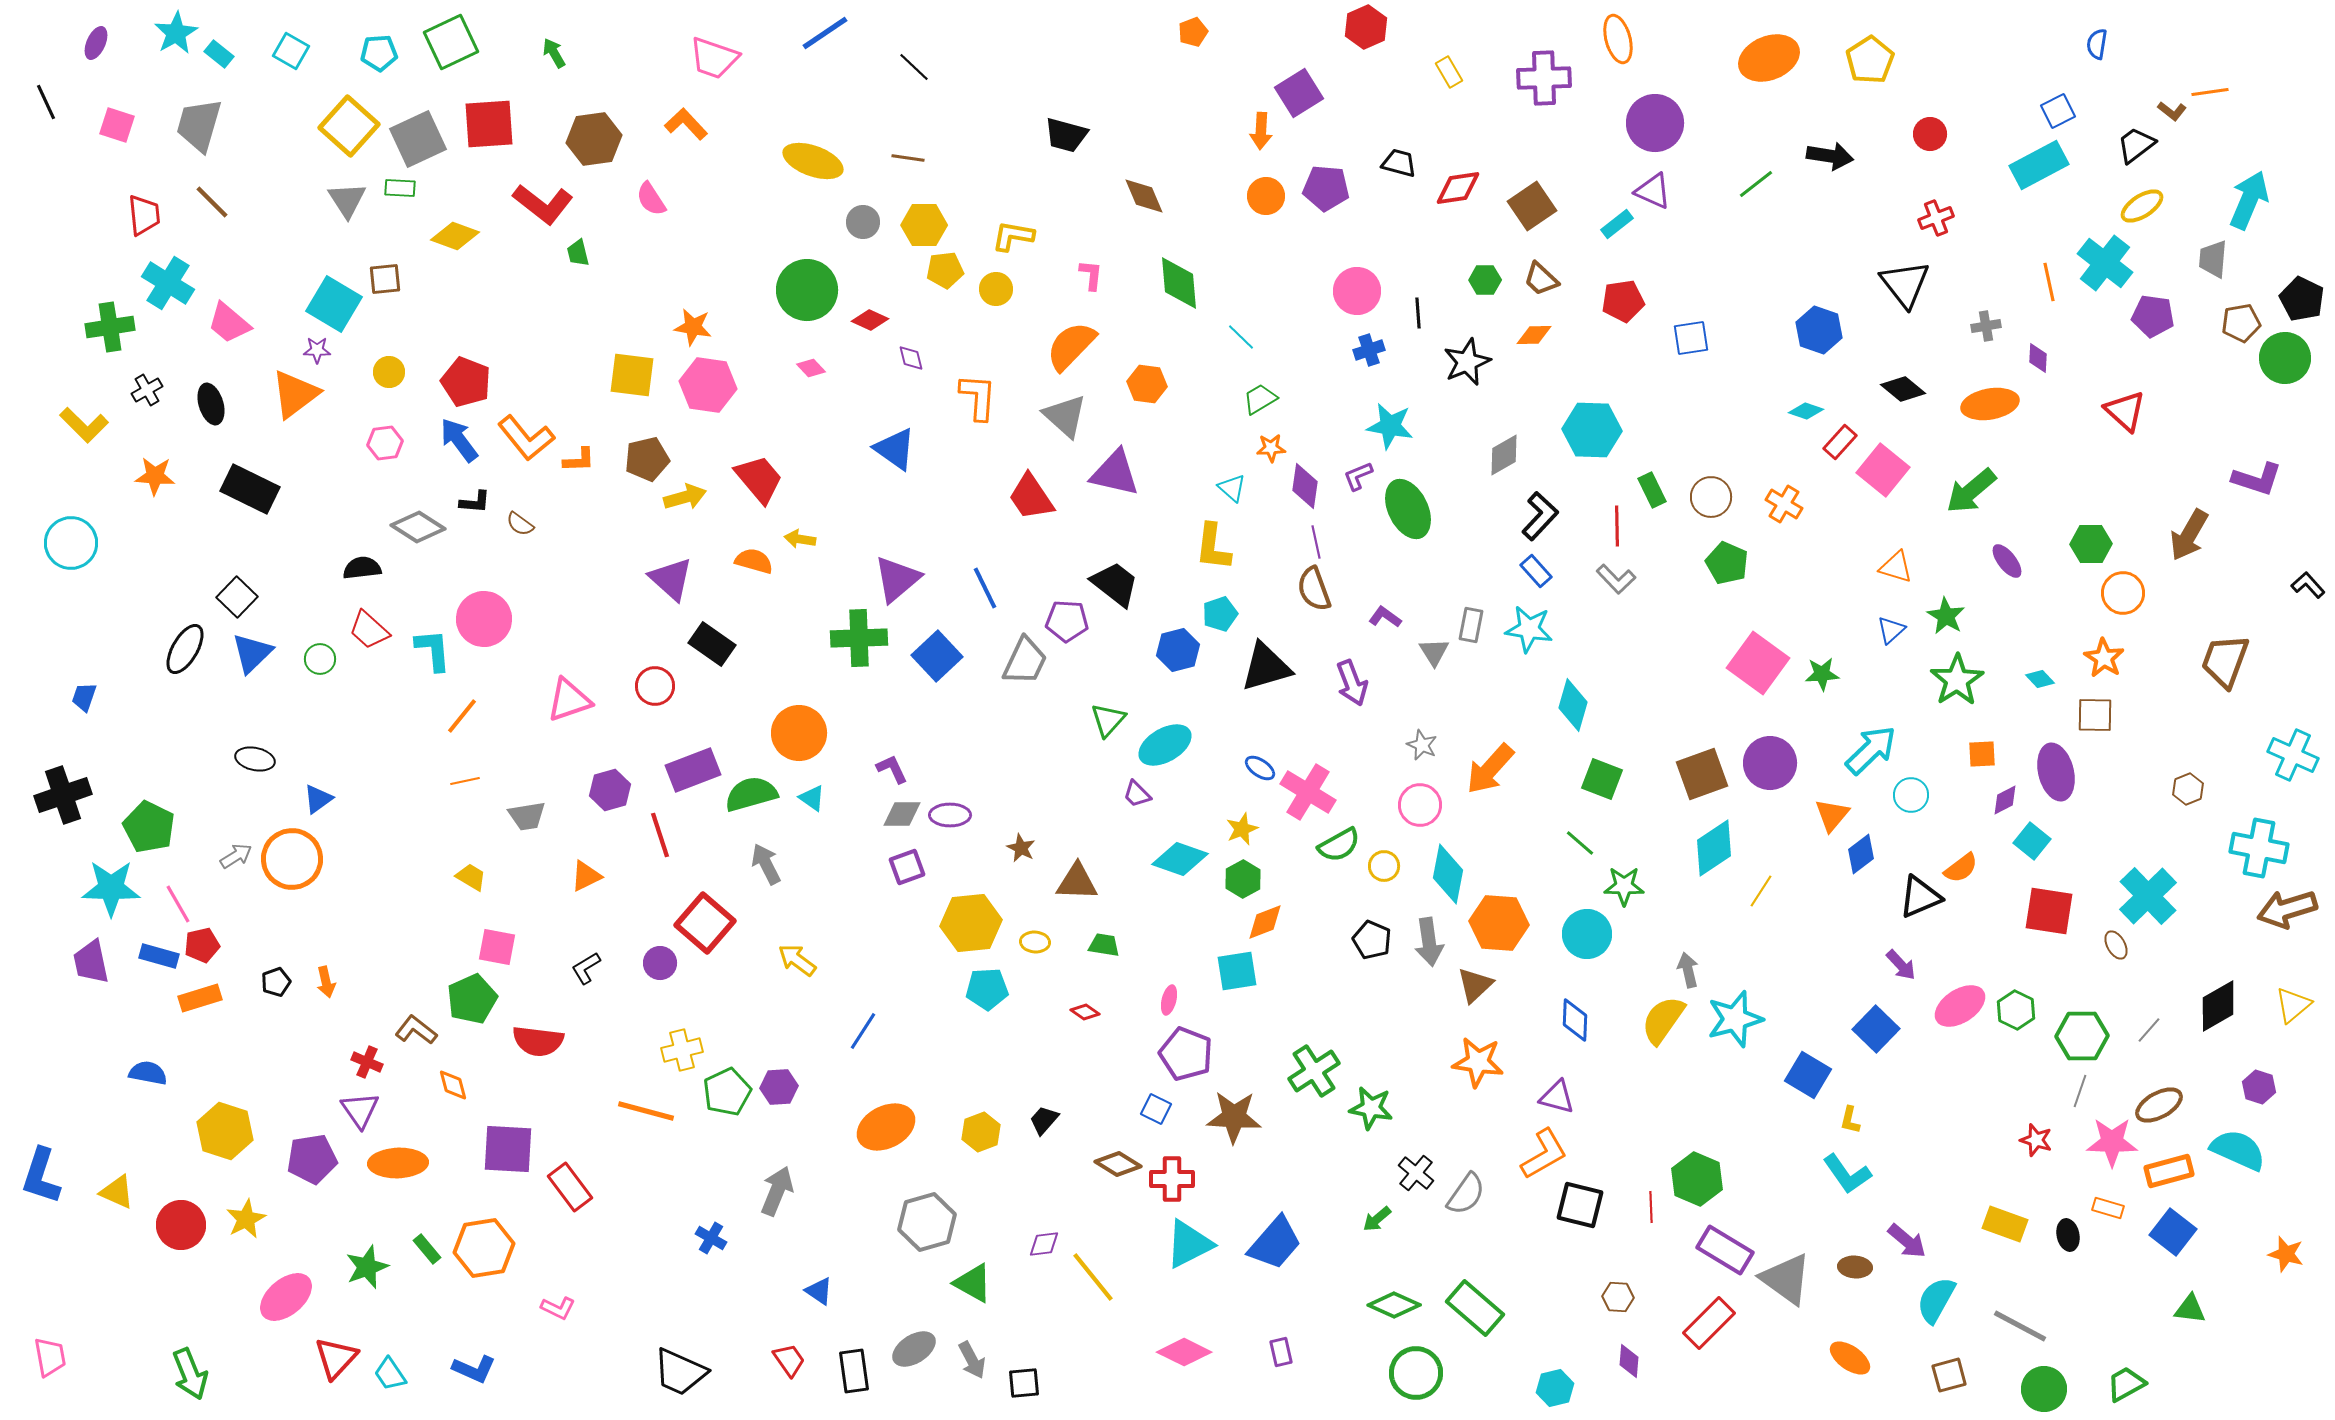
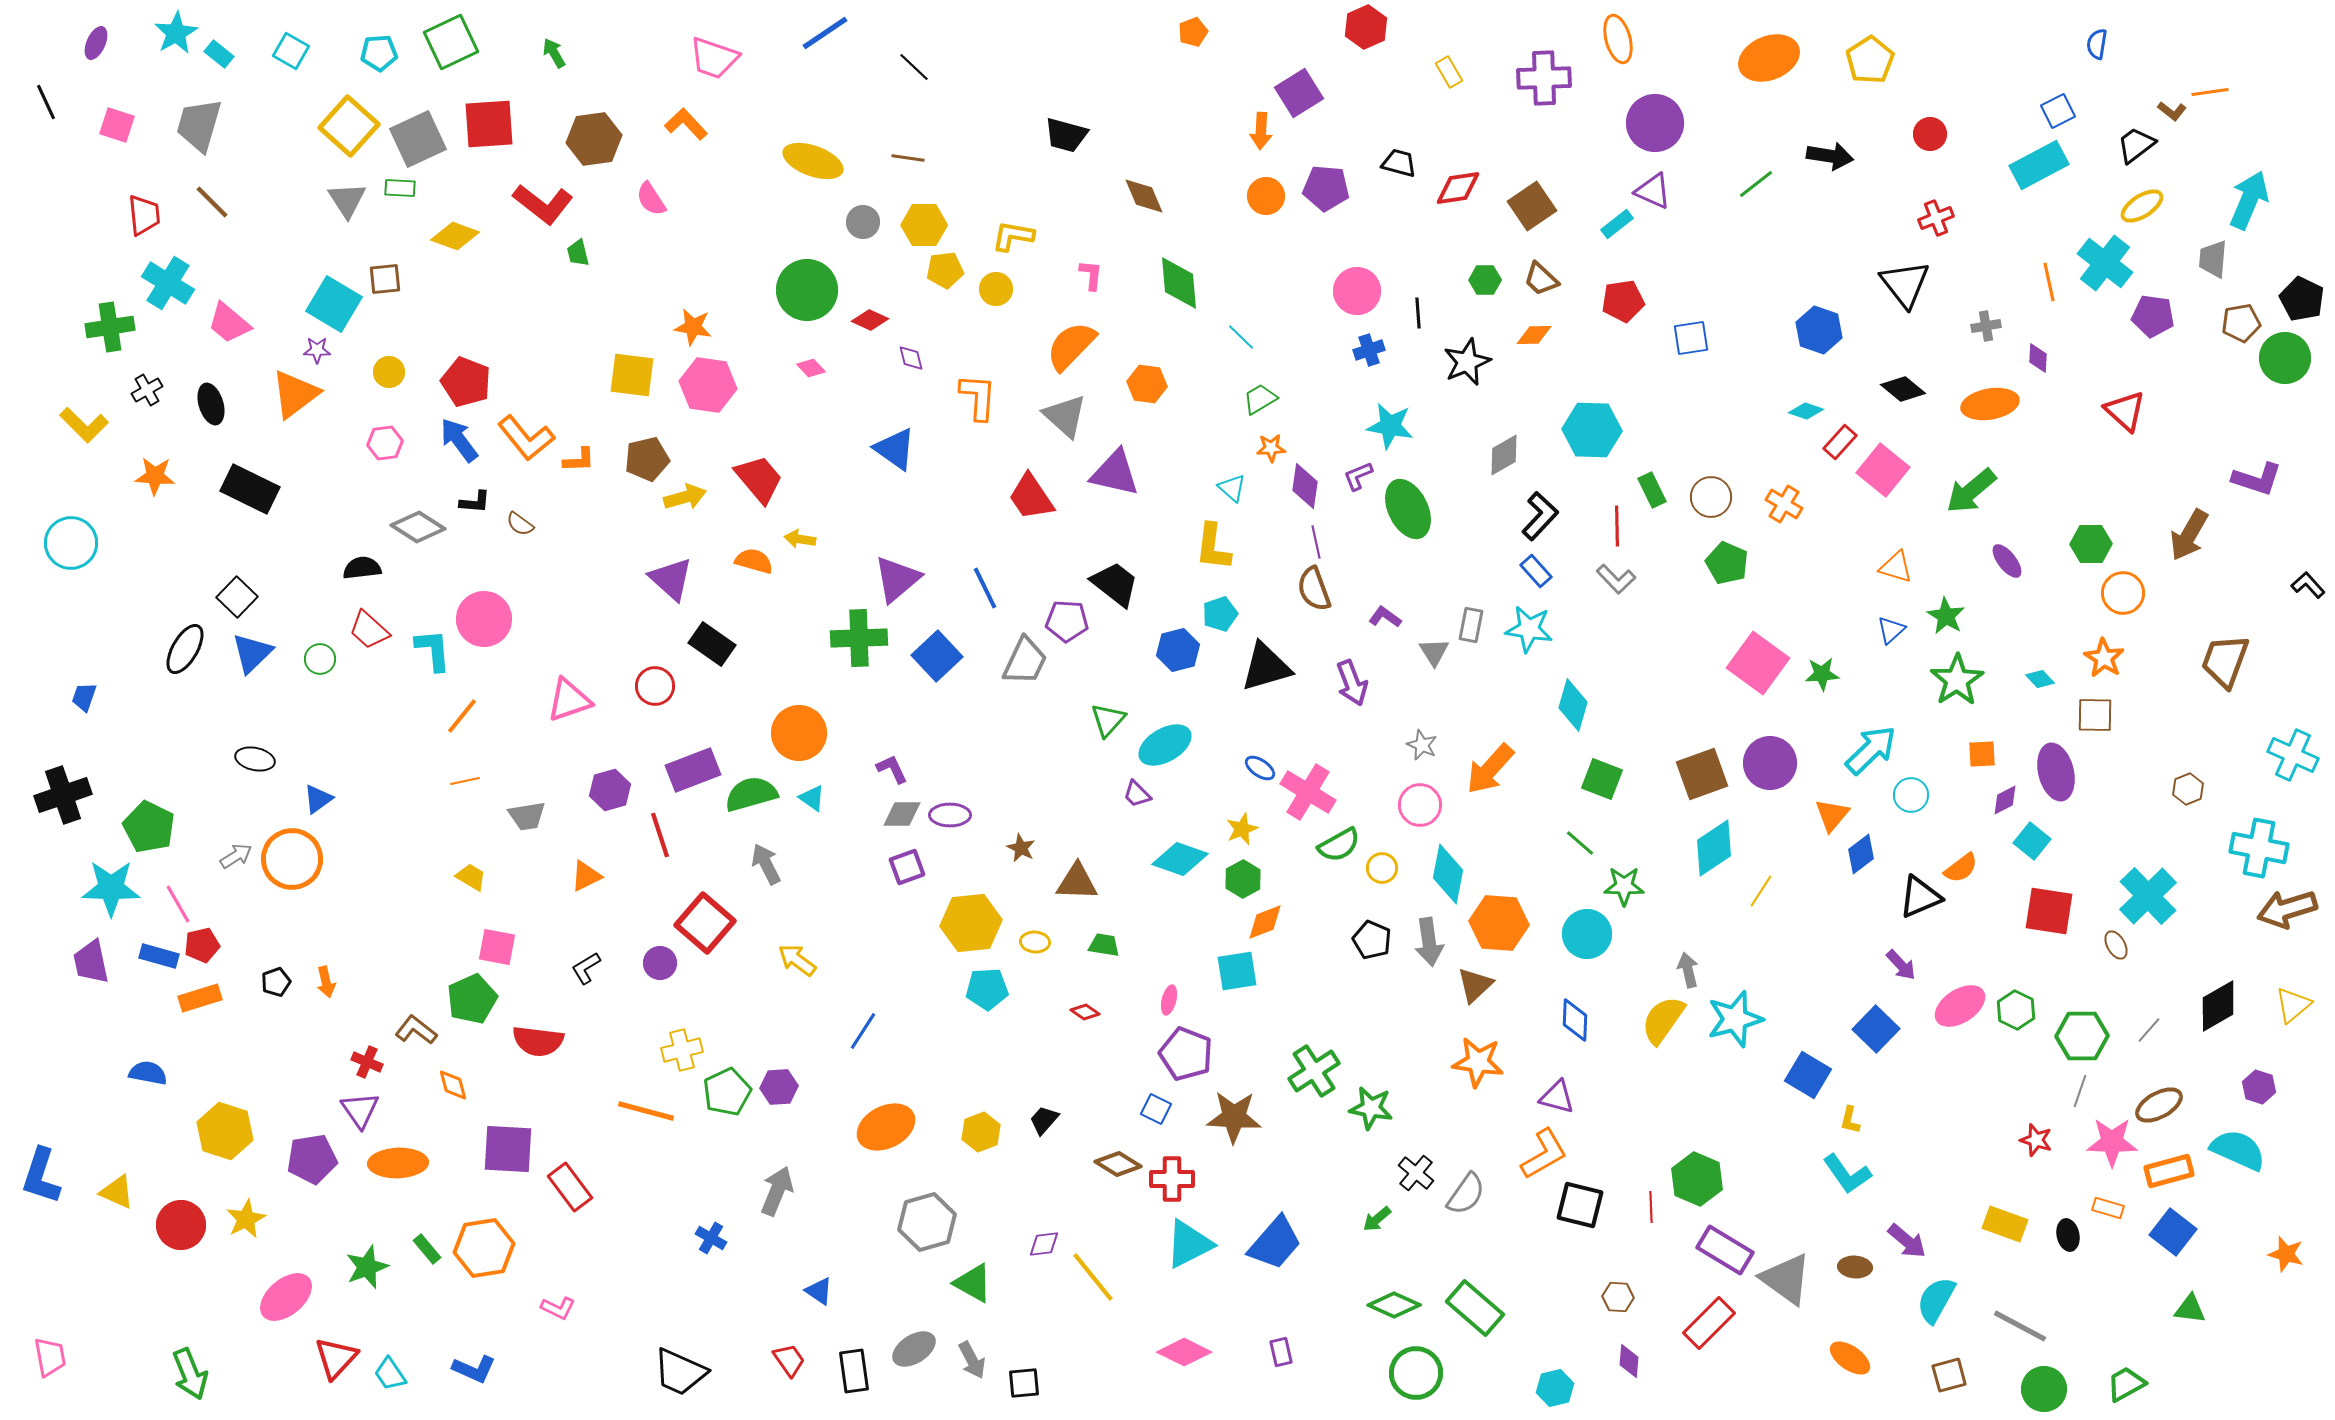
yellow circle at (1384, 866): moved 2 px left, 2 px down
